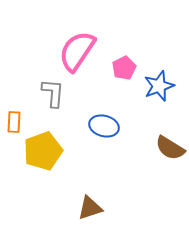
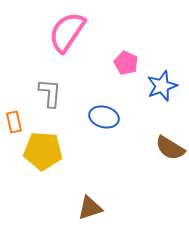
pink semicircle: moved 10 px left, 19 px up
pink pentagon: moved 2 px right, 5 px up; rotated 20 degrees counterclockwise
blue star: moved 3 px right
gray L-shape: moved 3 px left
orange rectangle: rotated 15 degrees counterclockwise
blue ellipse: moved 9 px up
yellow pentagon: rotated 24 degrees clockwise
